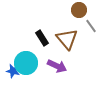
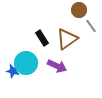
brown triangle: rotated 35 degrees clockwise
